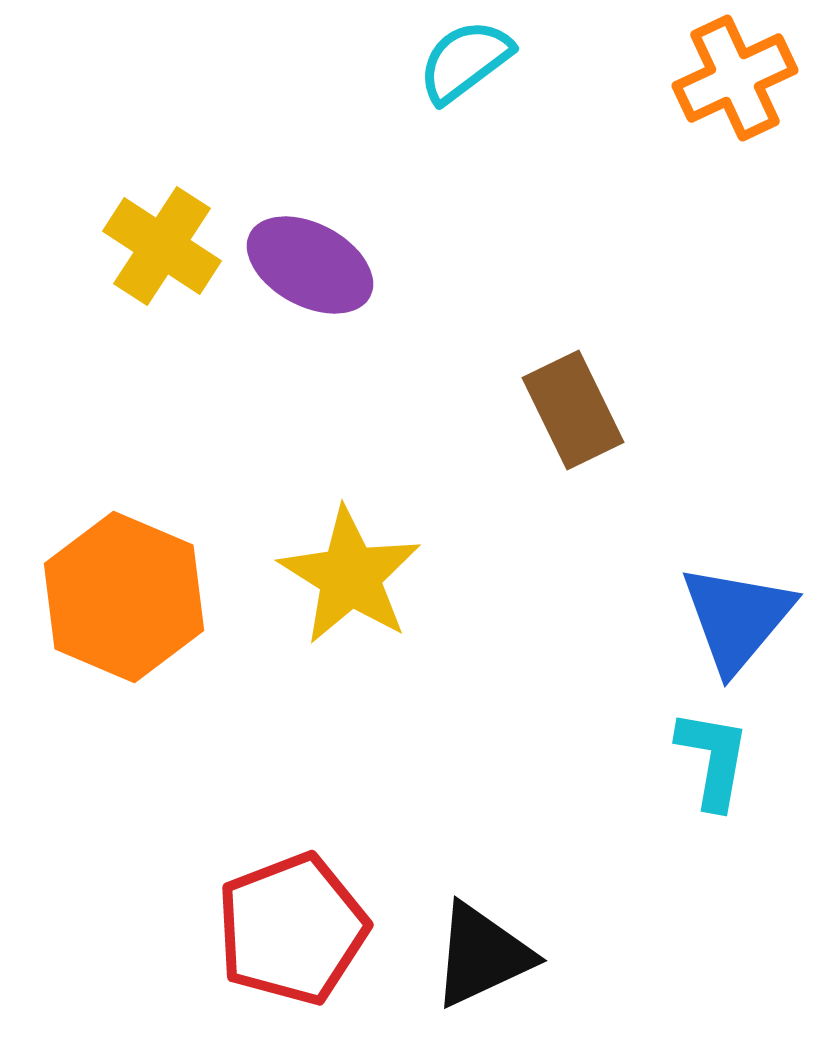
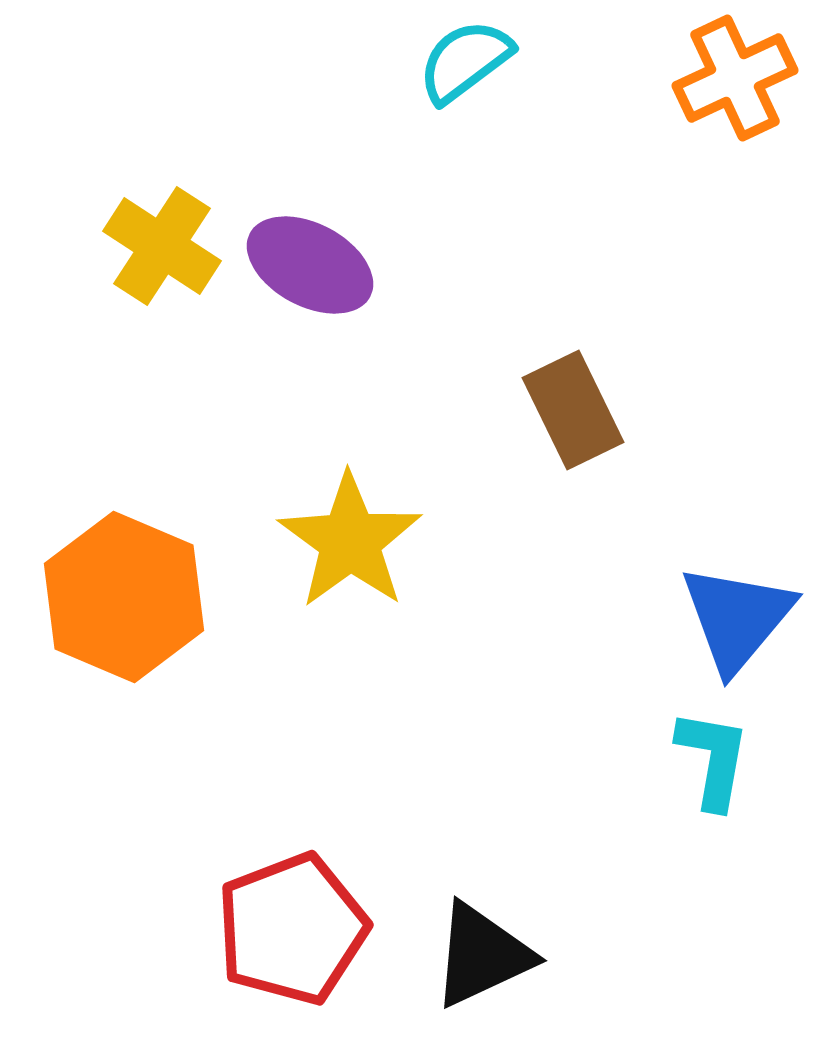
yellow star: moved 35 px up; rotated 4 degrees clockwise
